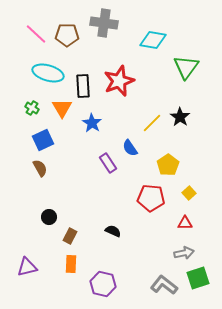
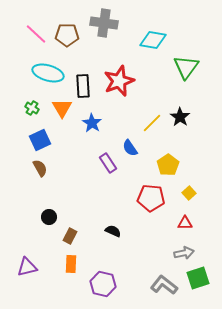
blue square: moved 3 px left
